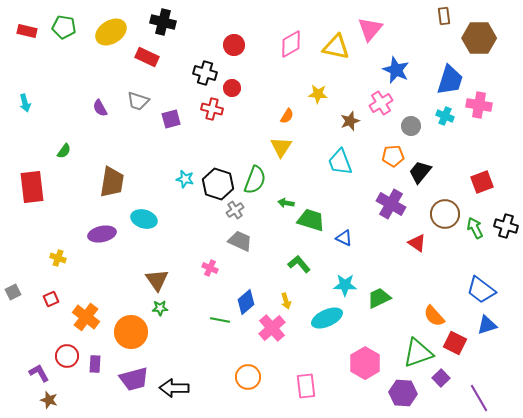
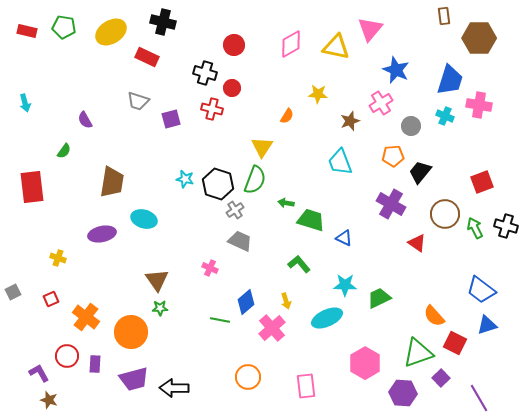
purple semicircle at (100, 108): moved 15 px left, 12 px down
yellow triangle at (281, 147): moved 19 px left
